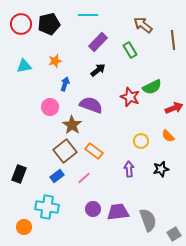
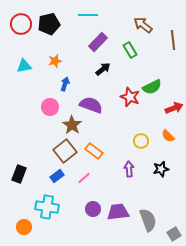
black arrow: moved 5 px right, 1 px up
